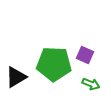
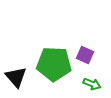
black triangle: rotated 40 degrees counterclockwise
green arrow: moved 1 px right
